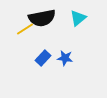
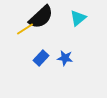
black semicircle: moved 1 px left, 1 px up; rotated 32 degrees counterclockwise
blue rectangle: moved 2 px left
